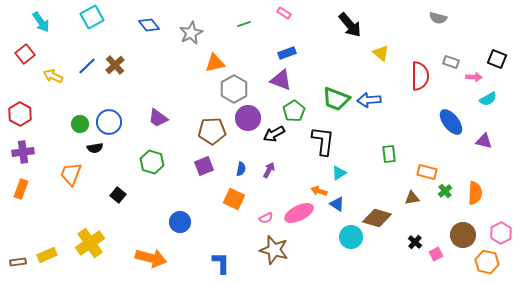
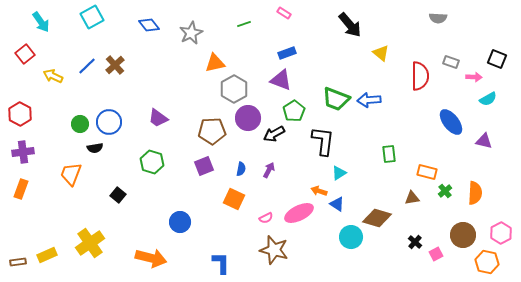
gray semicircle at (438, 18): rotated 12 degrees counterclockwise
